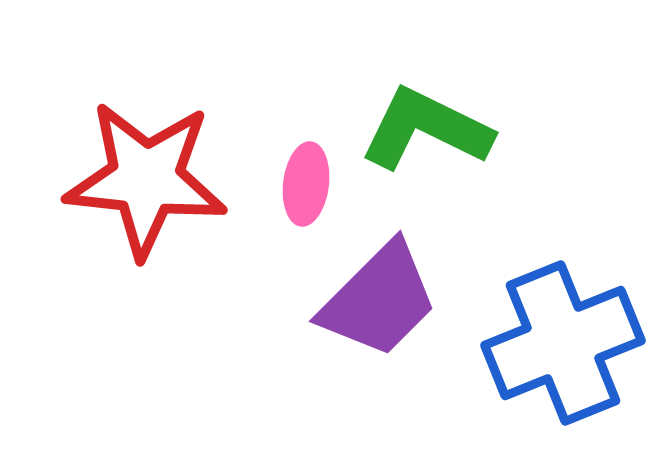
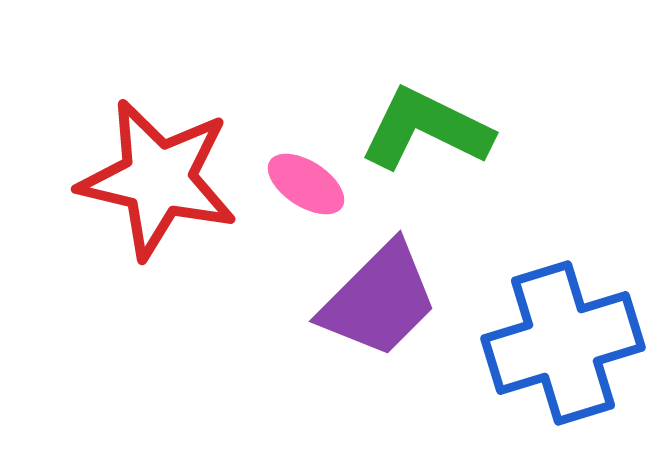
red star: moved 12 px right; rotated 7 degrees clockwise
pink ellipse: rotated 64 degrees counterclockwise
blue cross: rotated 5 degrees clockwise
